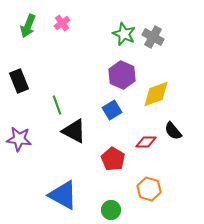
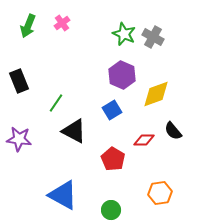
green line: moved 1 px left, 2 px up; rotated 54 degrees clockwise
red diamond: moved 2 px left, 2 px up
orange hexagon: moved 11 px right, 4 px down; rotated 25 degrees counterclockwise
